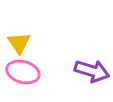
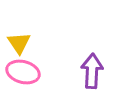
purple arrow: rotated 104 degrees counterclockwise
